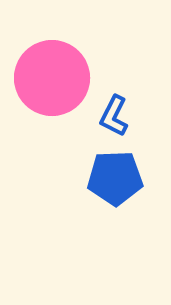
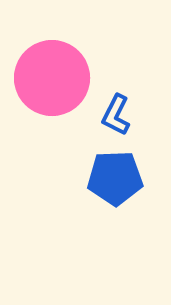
blue L-shape: moved 2 px right, 1 px up
